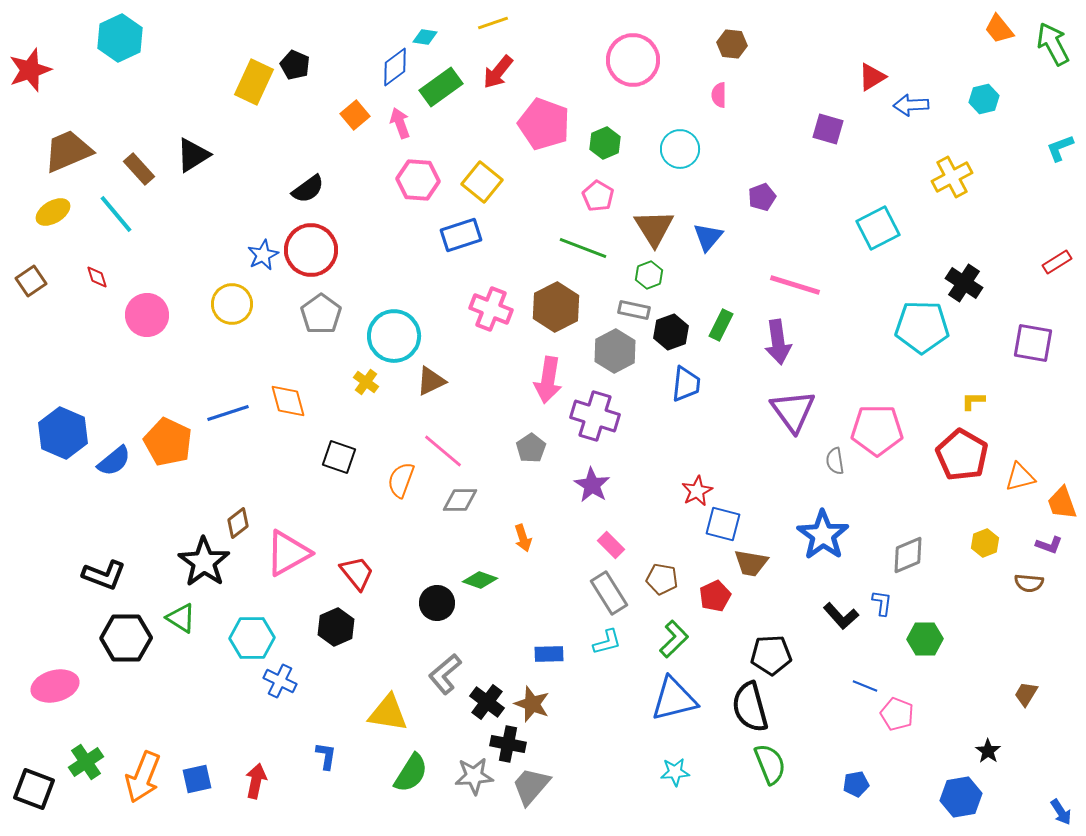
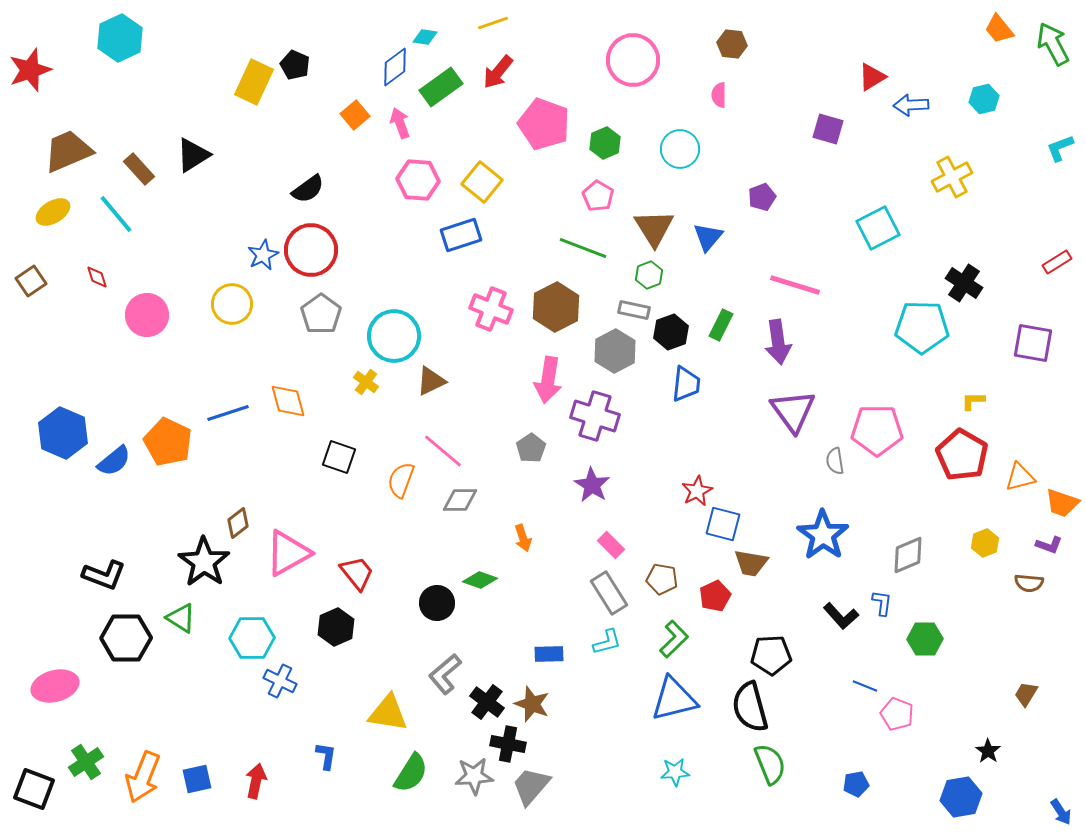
orange trapezoid at (1062, 503): rotated 51 degrees counterclockwise
